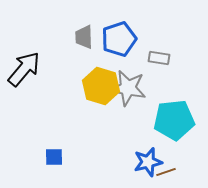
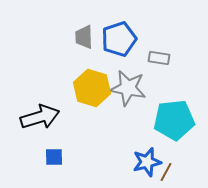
black arrow: moved 16 px right, 48 px down; rotated 33 degrees clockwise
yellow hexagon: moved 9 px left, 2 px down
blue star: moved 1 px left
brown line: rotated 42 degrees counterclockwise
